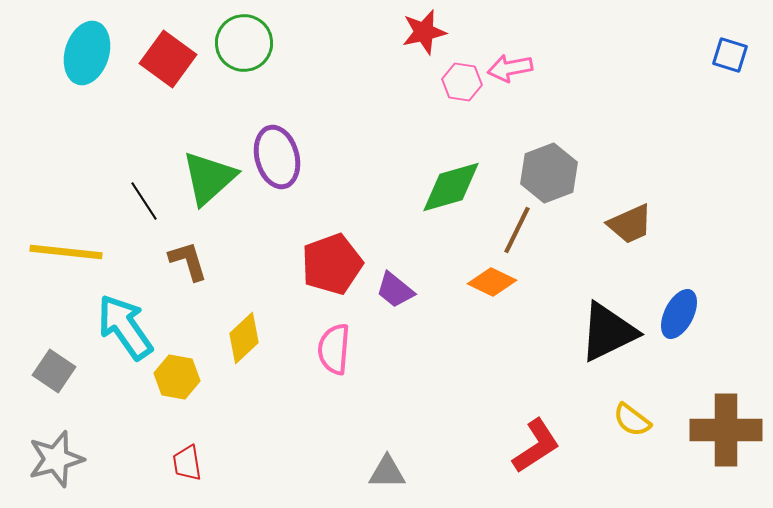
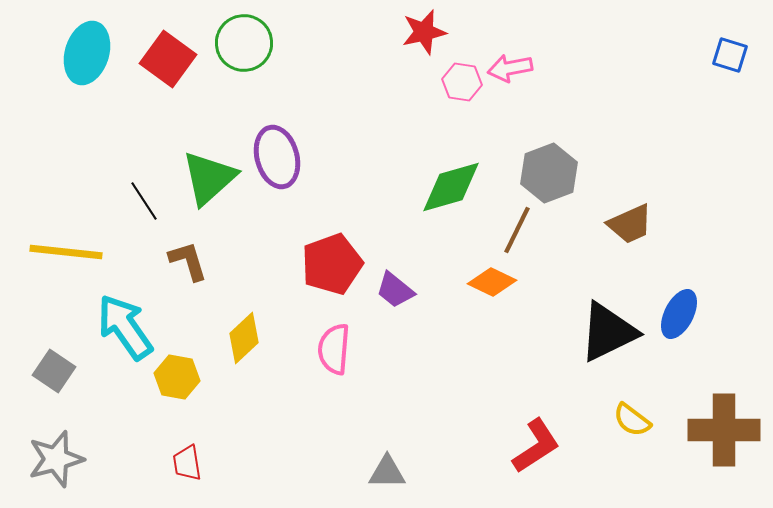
brown cross: moved 2 px left
